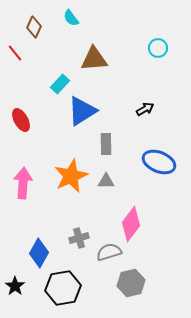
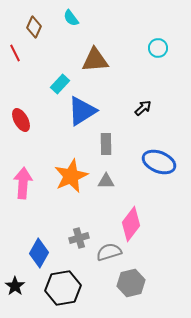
red line: rotated 12 degrees clockwise
brown triangle: moved 1 px right, 1 px down
black arrow: moved 2 px left, 1 px up; rotated 12 degrees counterclockwise
